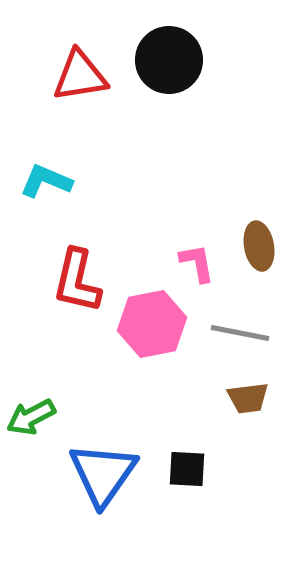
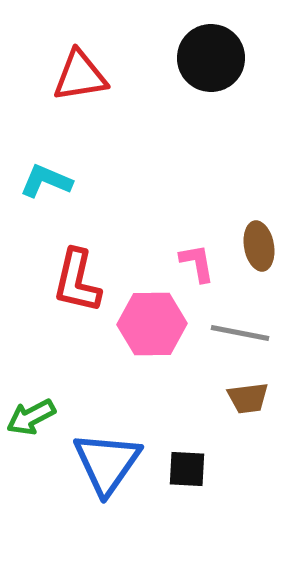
black circle: moved 42 px right, 2 px up
pink hexagon: rotated 10 degrees clockwise
blue triangle: moved 4 px right, 11 px up
